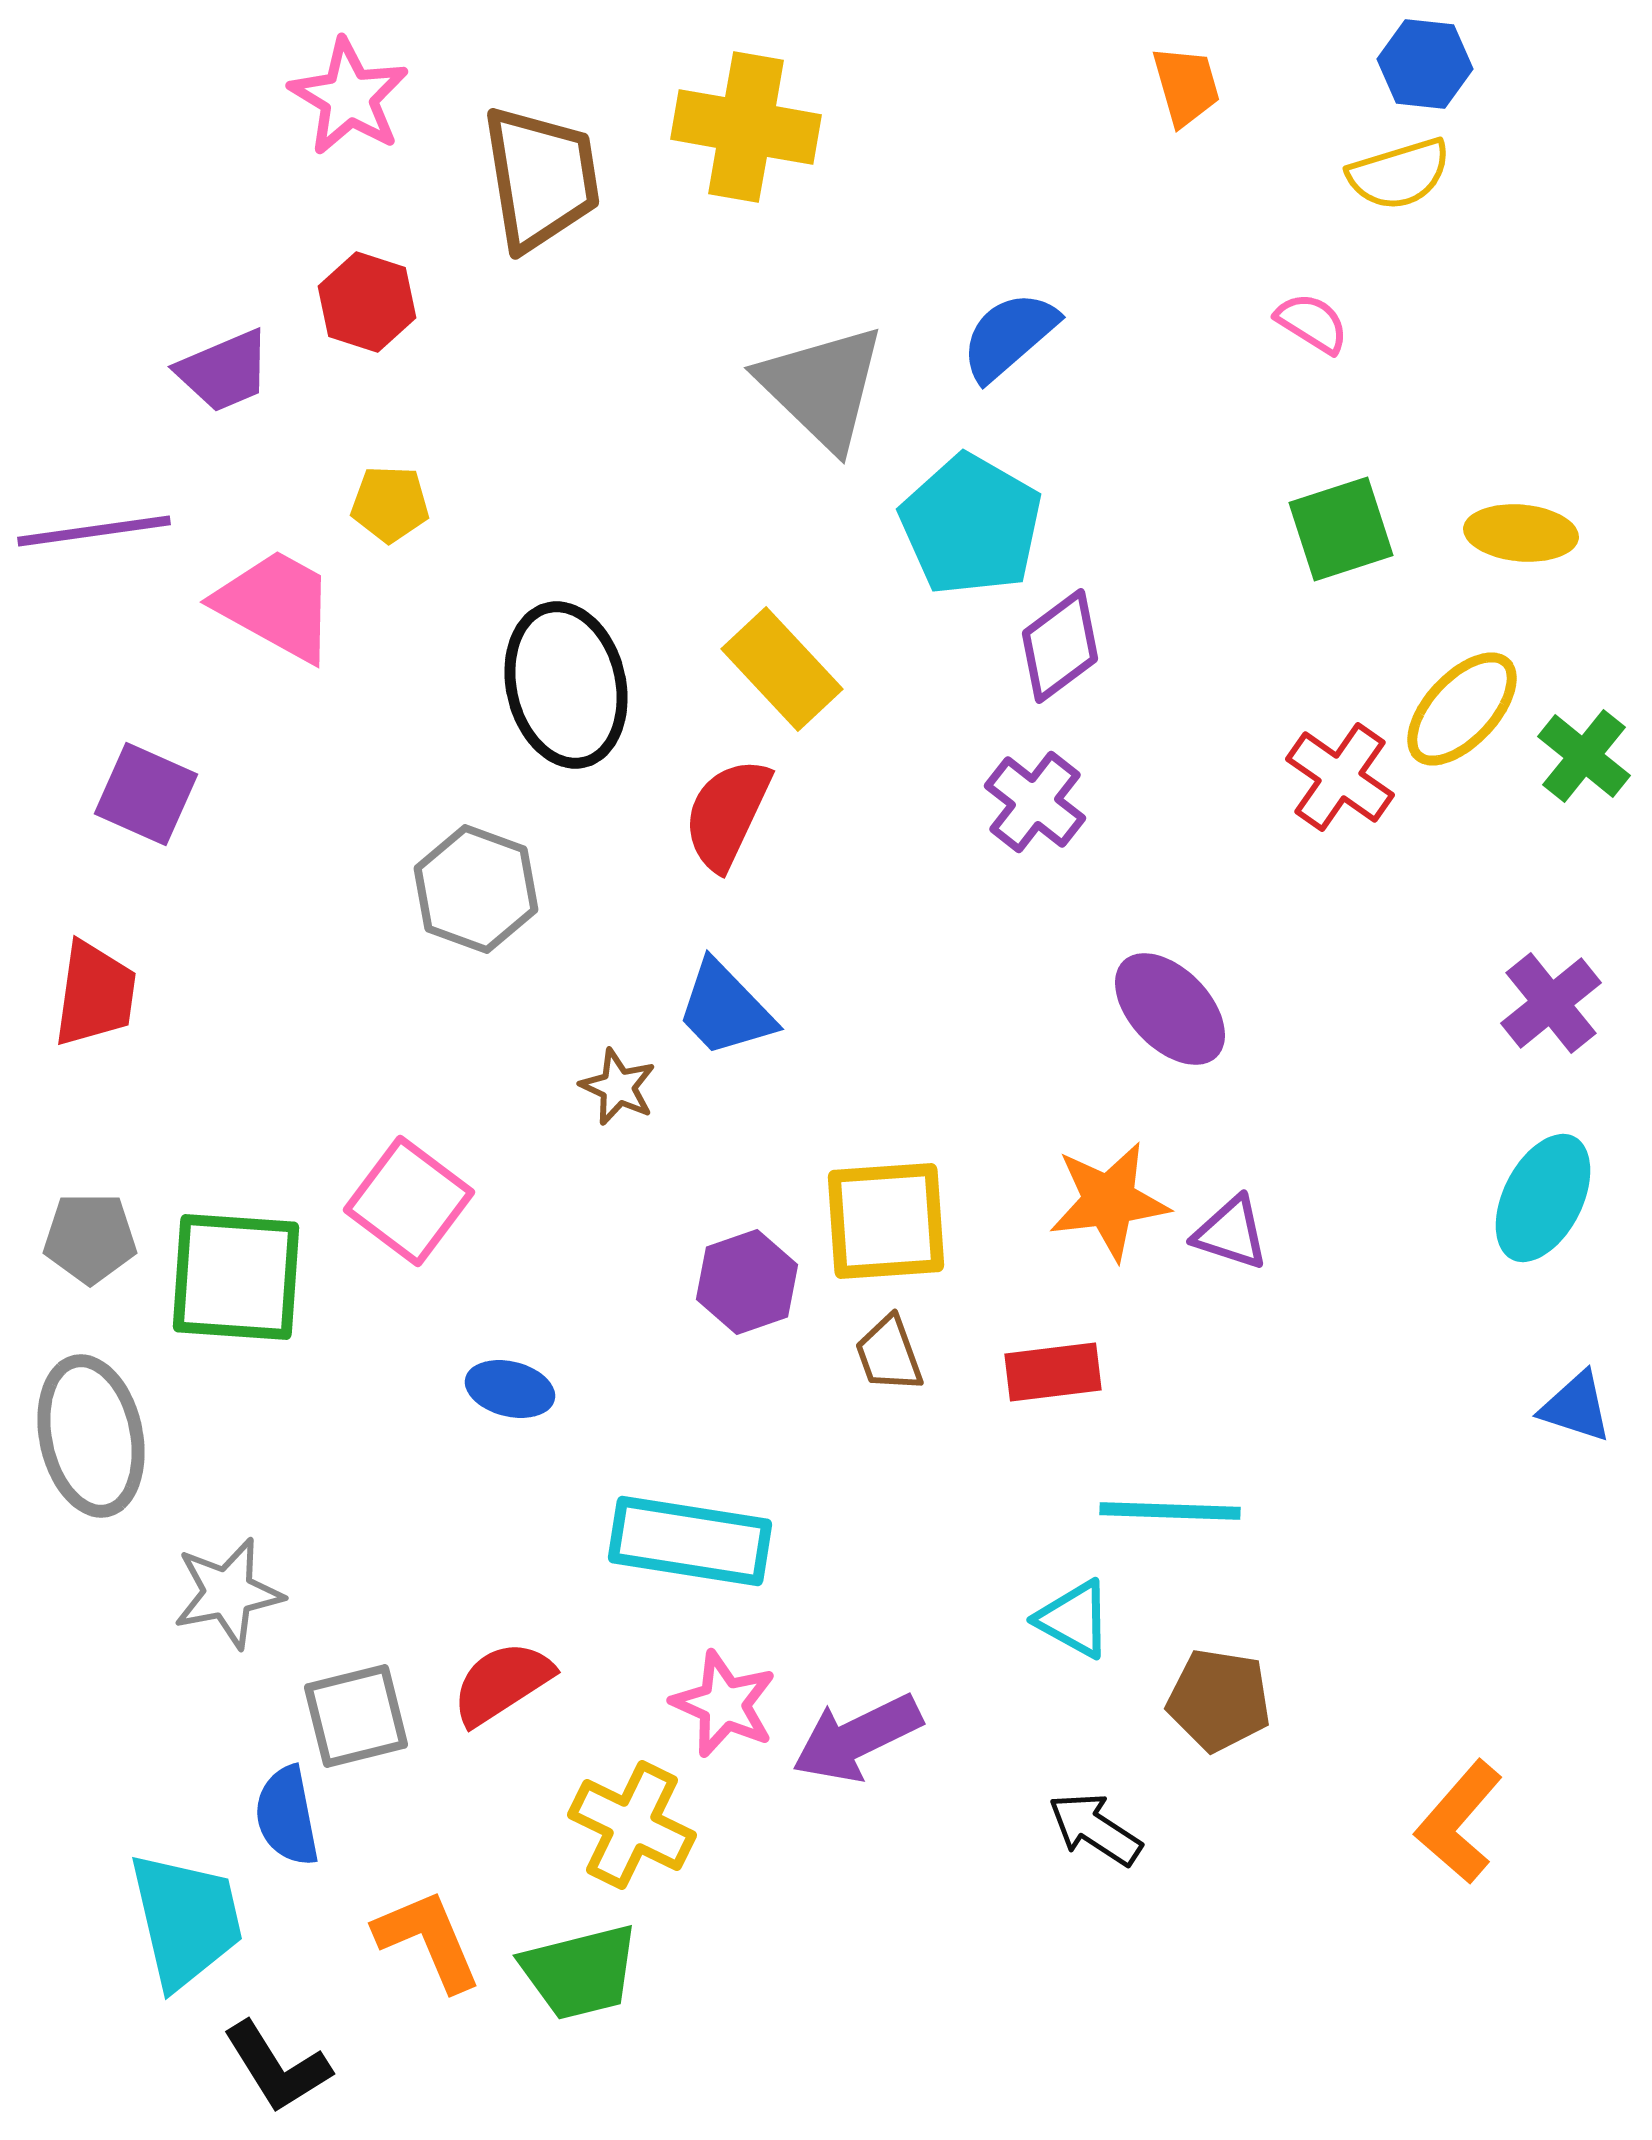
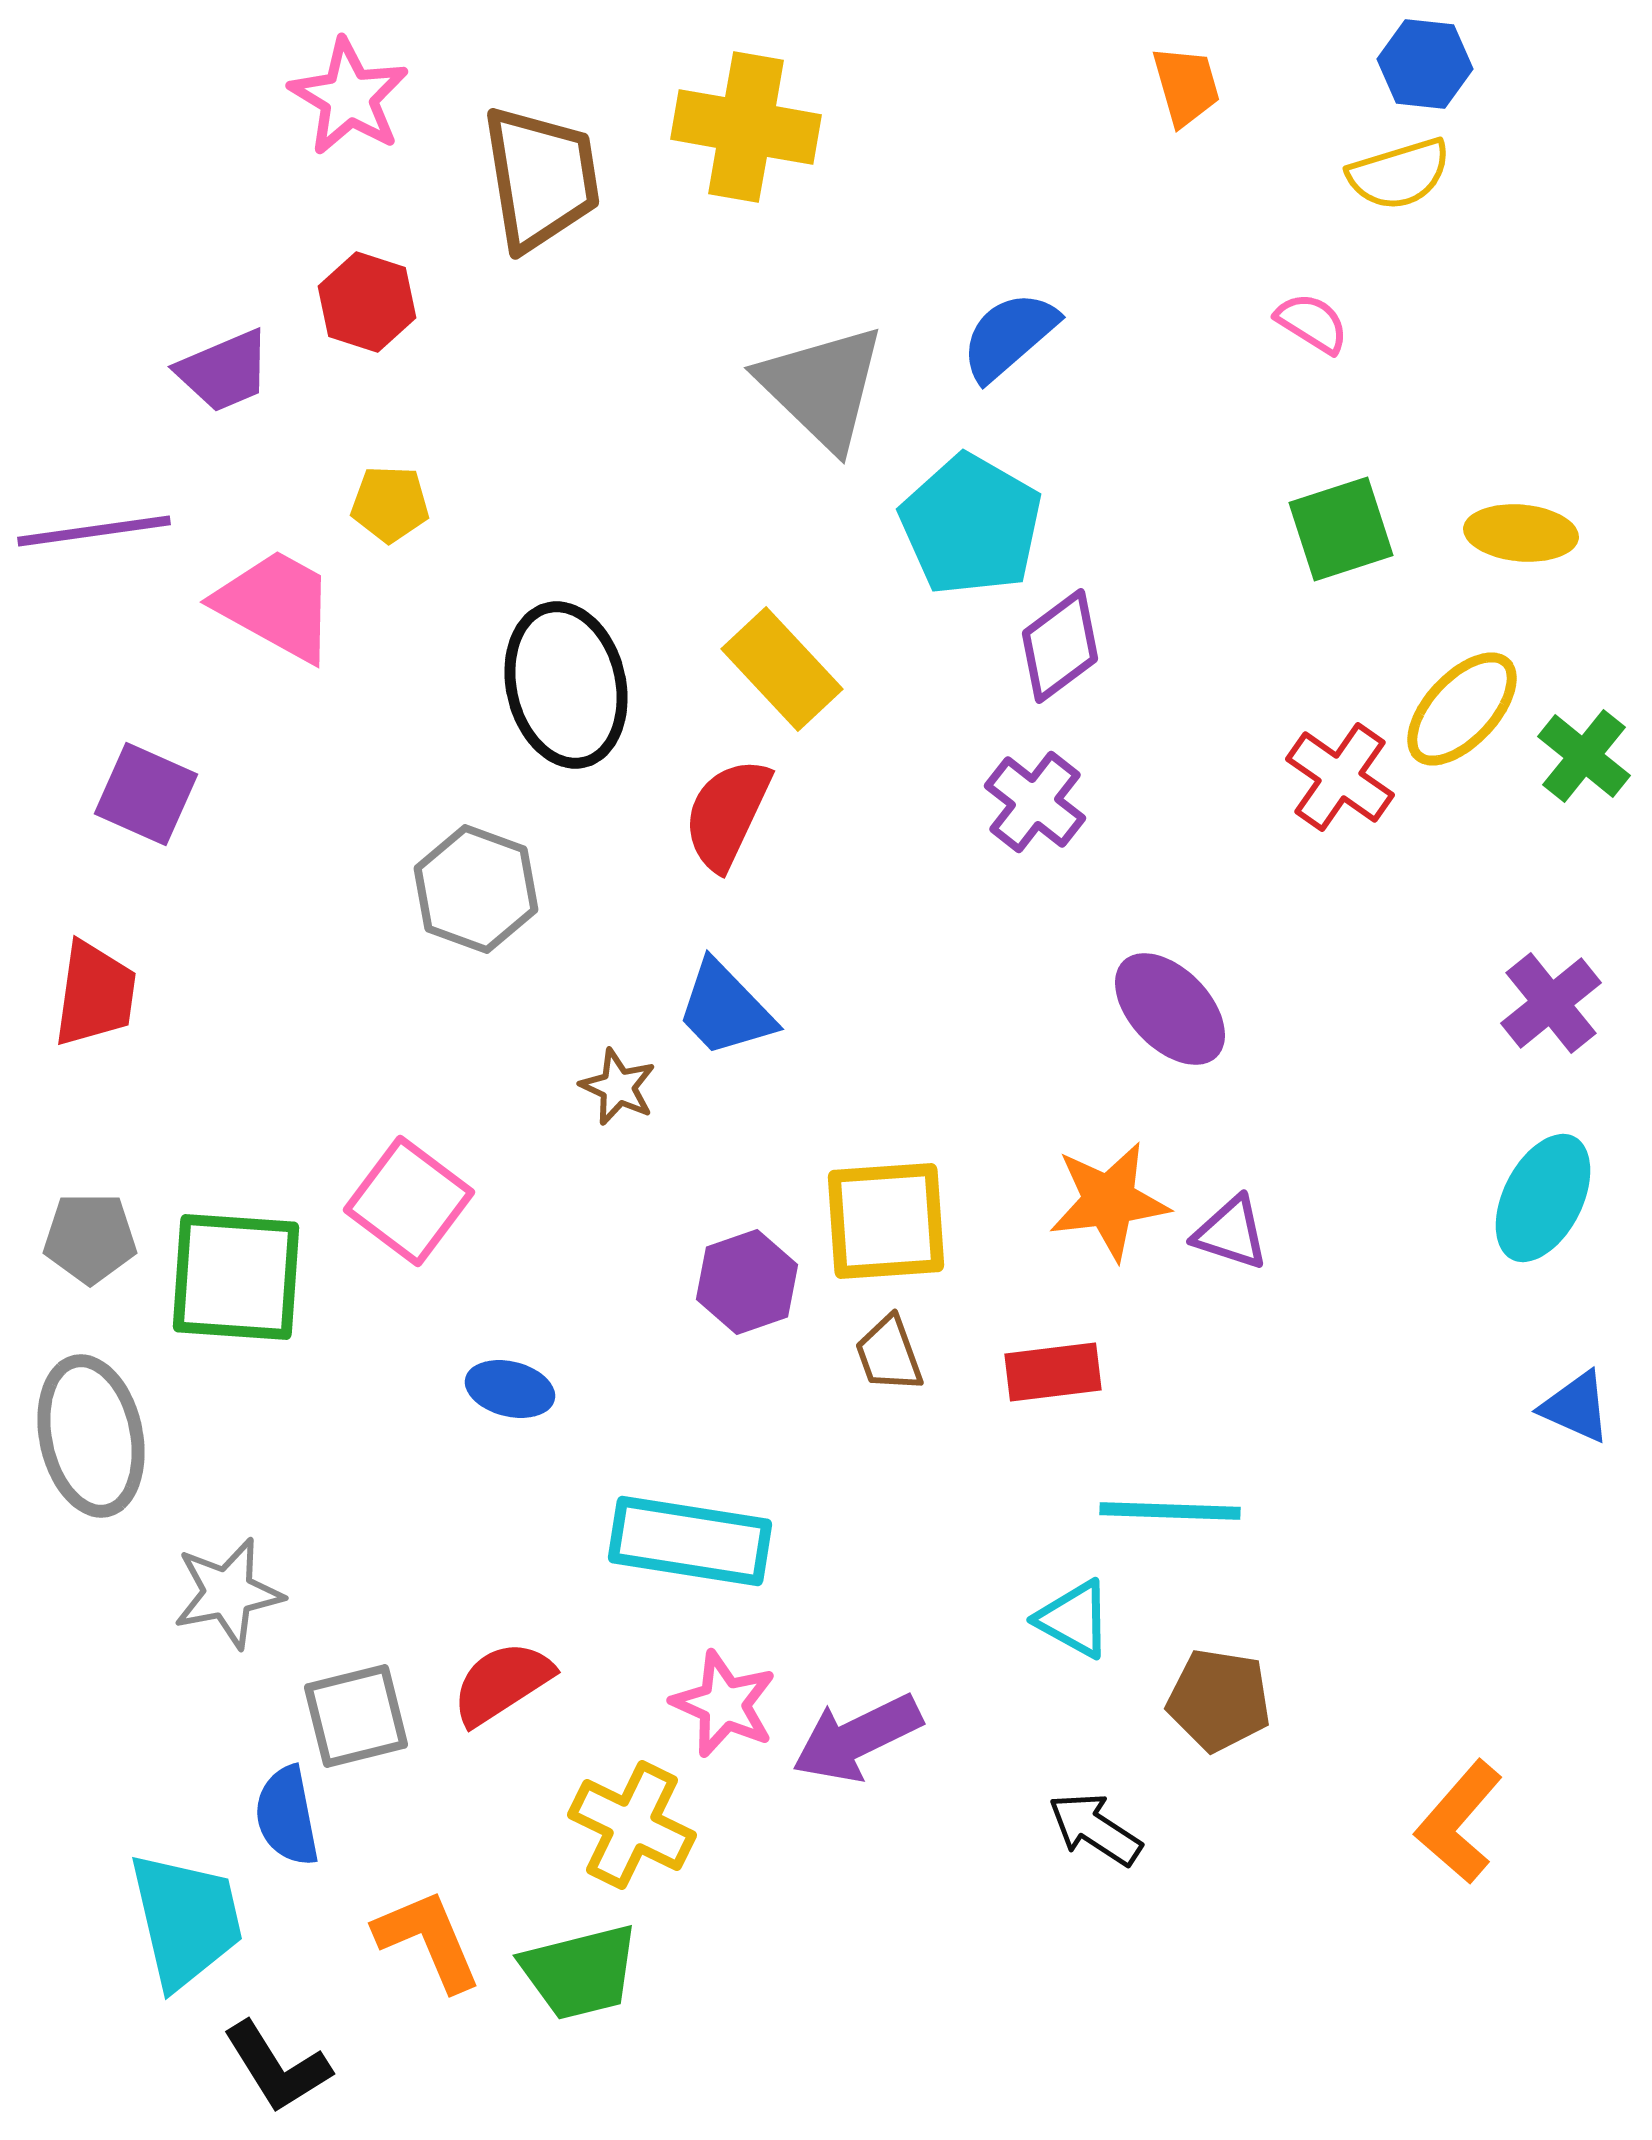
blue triangle at (1576, 1407): rotated 6 degrees clockwise
